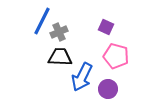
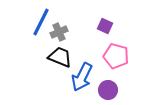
blue line: moved 1 px left, 1 px down
purple square: moved 1 px left, 1 px up
black trapezoid: rotated 20 degrees clockwise
purple circle: moved 1 px down
